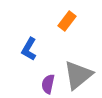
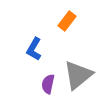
blue L-shape: moved 5 px right
